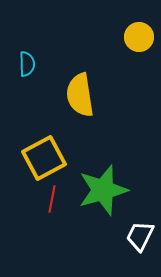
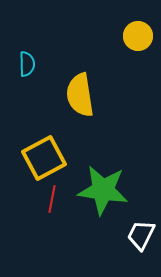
yellow circle: moved 1 px left, 1 px up
green star: rotated 24 degrees clockwise
white trapezoid: moved 1 px right, 1 px up
